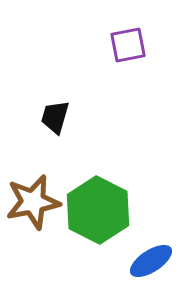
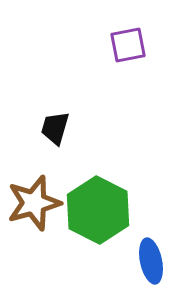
black trapezoid: moved 11 px down
brown star: moved 1 px right, 1 px down; rotated 4 degrees counterclockwise
blue ellipse: rotated 69 degrees counterclockwise
